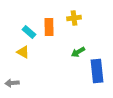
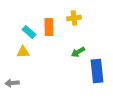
yellow triangle: rotated 32 degrees counterclockwise
